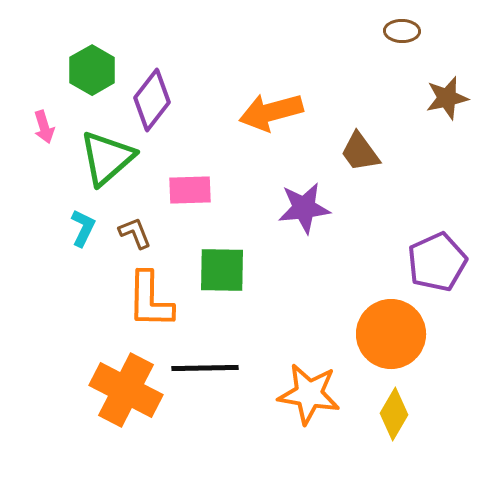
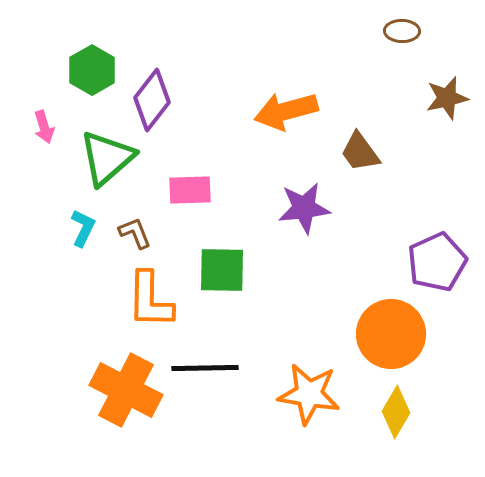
orange arrow: moved 15 px right, 1 px up
yellow diamond: moved 2 px right, 2 px up
